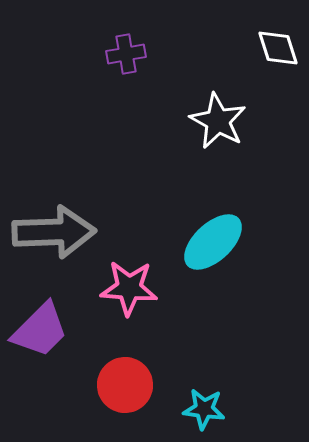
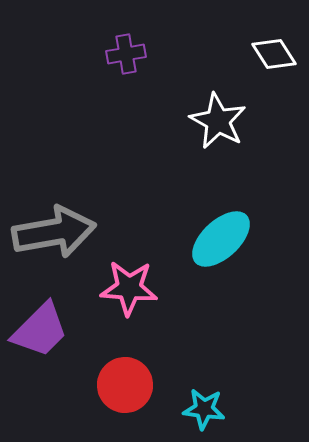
white diamond: moved 4 px left, 6 px down; rotated 15 degrees counterclockwise
gray arrow: rotated 8 degrees counterclockwise
cyan ellipse: moved 8 px right, 3 px up
